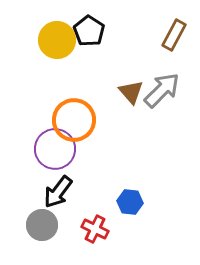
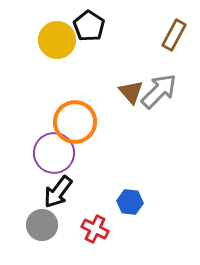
black pentagon: moved 5 px up
gray arrow: moved 3 px left, 1 px down
orange circle: moved 1 px right, 2 px down
purple circle: moved 1 px left, 4 px down
